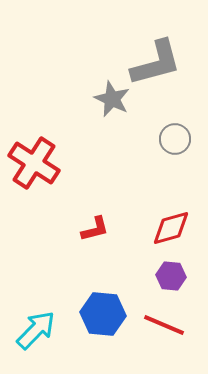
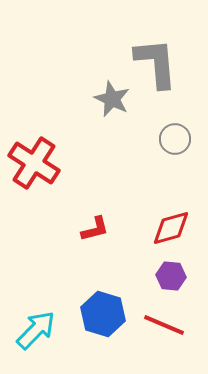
gray L-shape: rotated 80 degrees counterclockwise
blue hexagon: rotated 12 degrees clockwise
